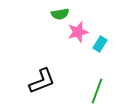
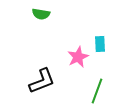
green semicircle: moved 19 px left; rotated 18 degrees clockwise
pink star: moved 25 px down; rotated 10 degrees counterclockwise
cyan rectangle: rotated 35 degrees counterclockwise
